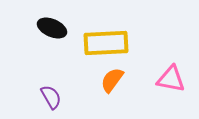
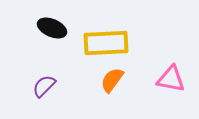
purple semicircle: moved 7 px left, 11 px up; rotated 105 degrees counterclockwise
